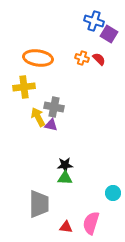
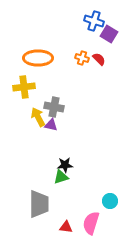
orange ellipse: rotated 8 degrees counterclockwise
green triangle: moved 4 px left, 1 px up; rotated 21 degrees counterclockwise
cyan circle: moved 3 px left, 8 px down
